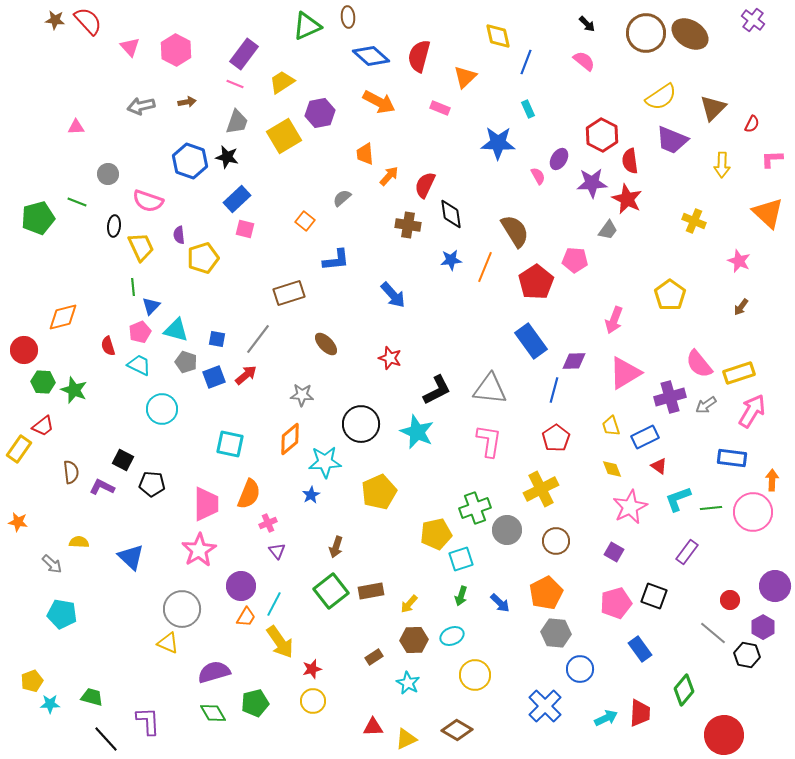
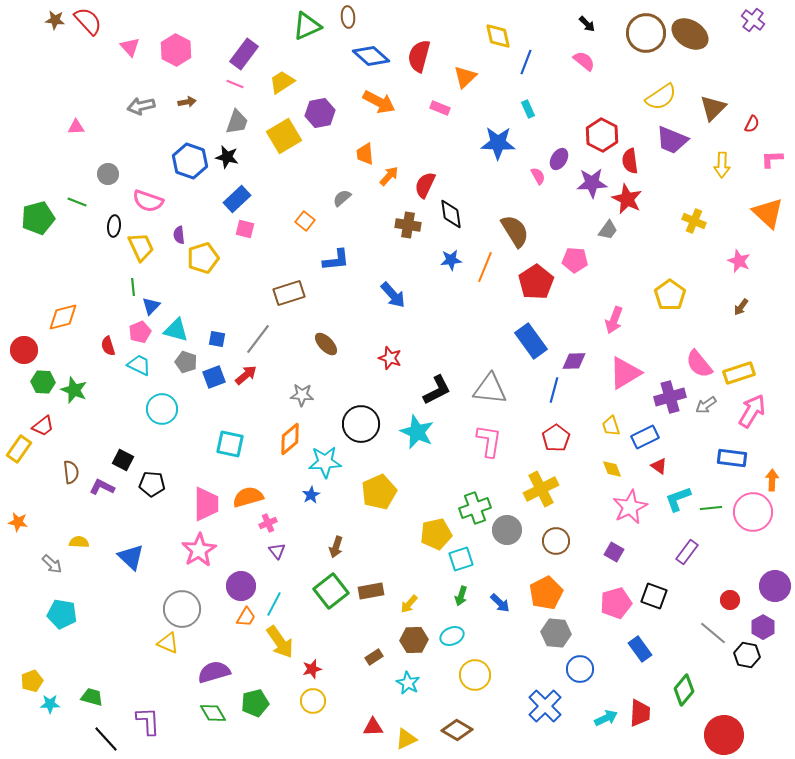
orange semicircle at (249, 494): moved 1 px left, 3 px down; rotated 128 degrees counterclockwise
